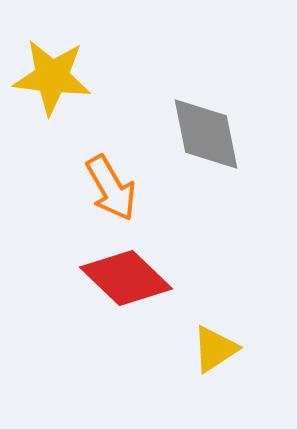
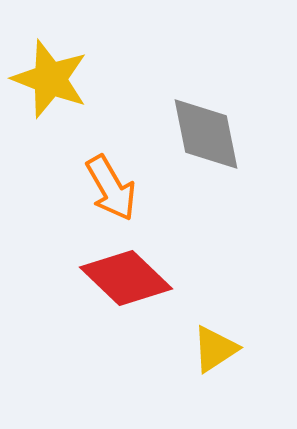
yellow star: moved 2 px left, 2 px down; rotated 14 degrees clockwise
